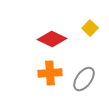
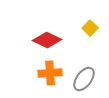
red diamond: moved 5 px left, 1 px down
